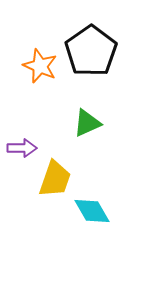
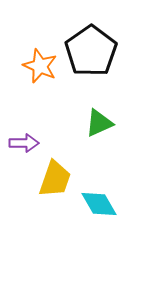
green triangle: moved 12 px right
purple arrow: moved 2 px right, 5 px up
cyan diamond: moved 7 px right, 7 px up
